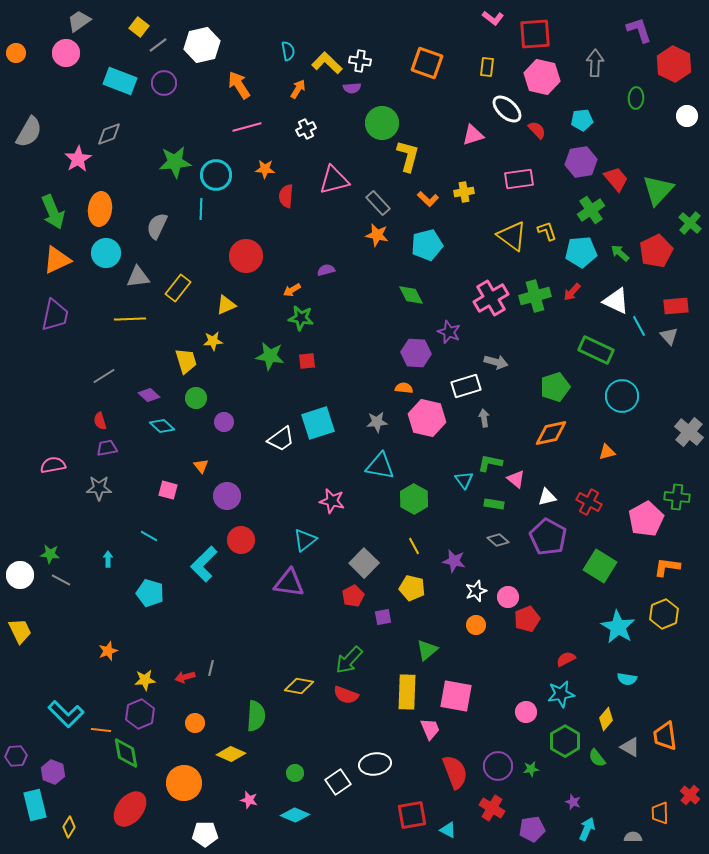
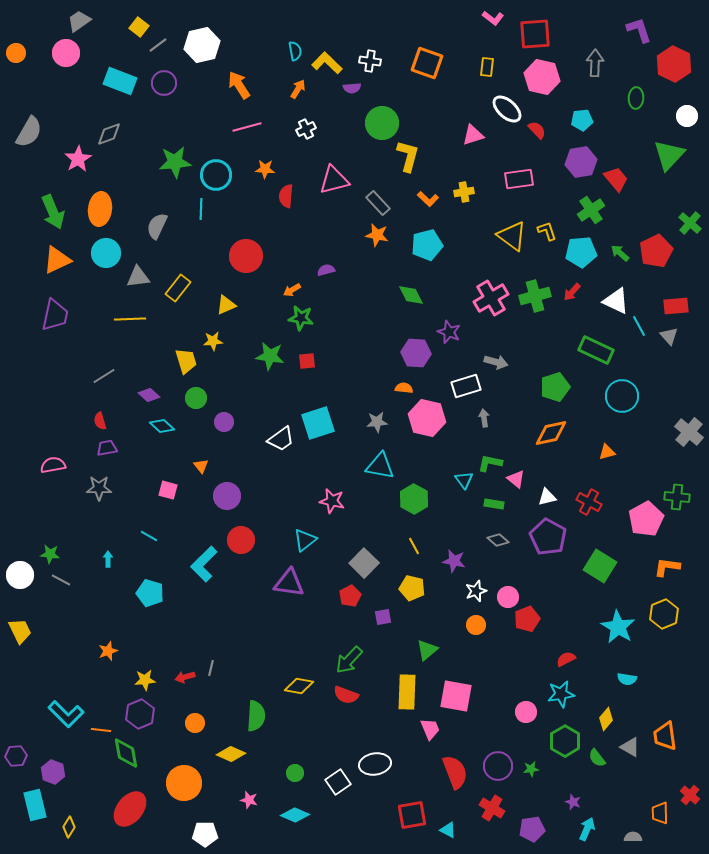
cyan semicircle at (288, 51): moved 7 px right
white cross at (360, 61): moved 10 px right
green triangle at (658, 190): moved 11 px right, 35 px up
red pentagon at (353, 596): moved 3 px left
